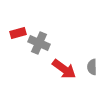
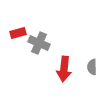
red arrow: rotated 60 degrees clockwise
